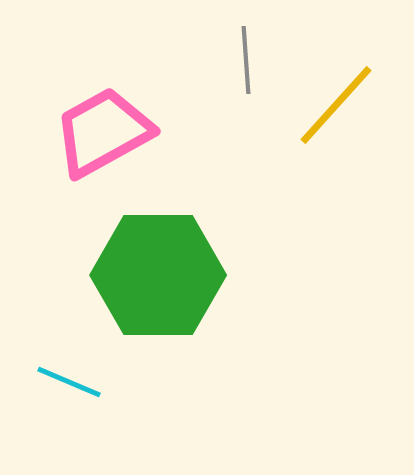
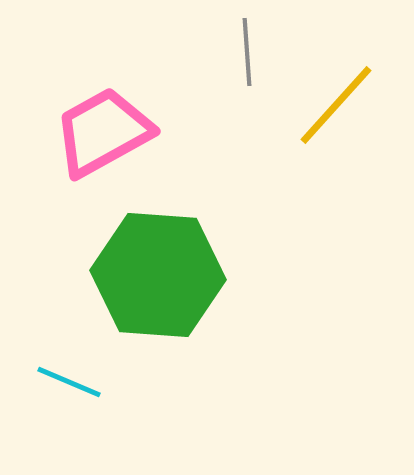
gray line: moved 1 px right, 8 px up
green hexagon: rotated 4 degrees clockwise
